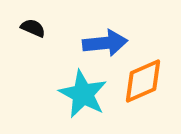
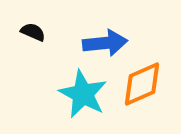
black semicircle: moved 4 px down
orange diamond: moved 1 px left, 3 px down
